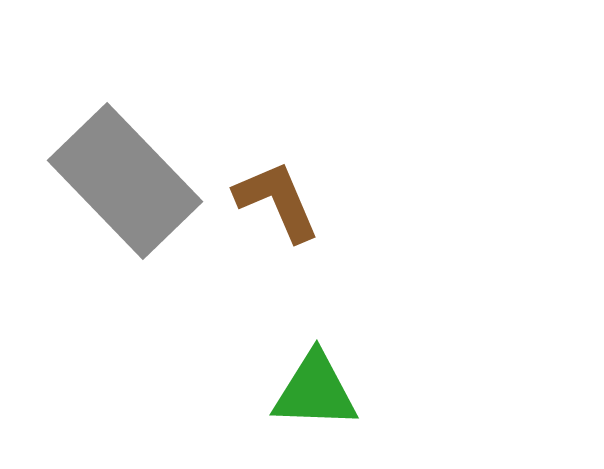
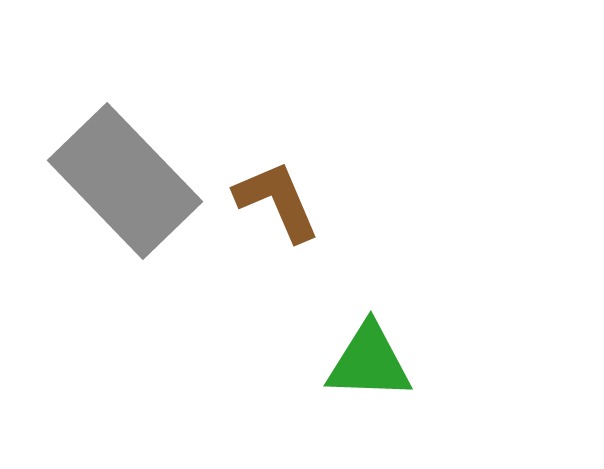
green triangle: moved 54 px right, 29 px up
